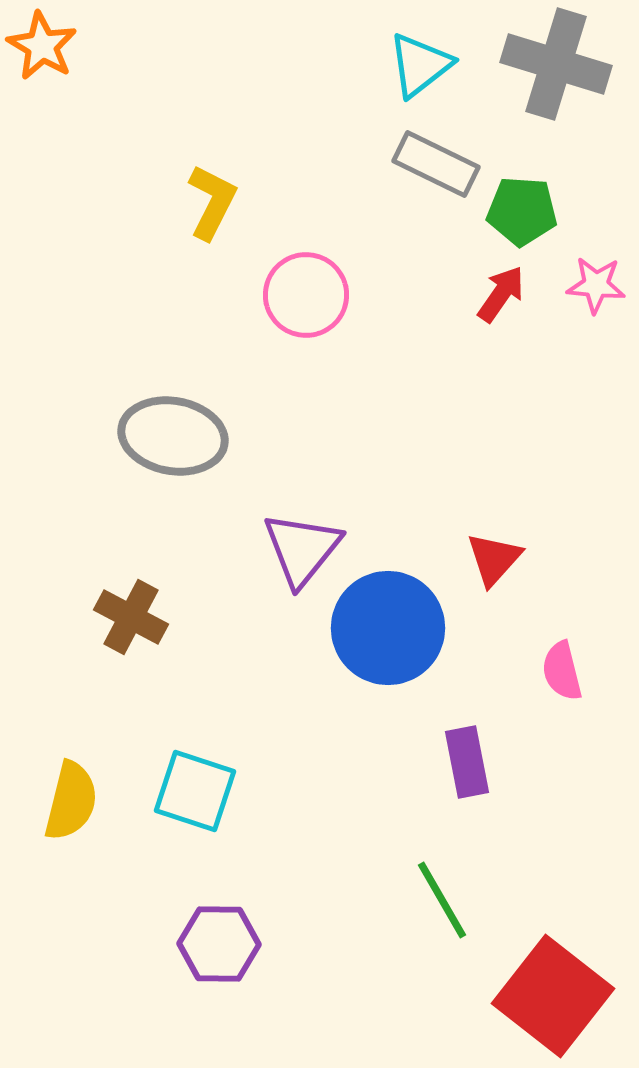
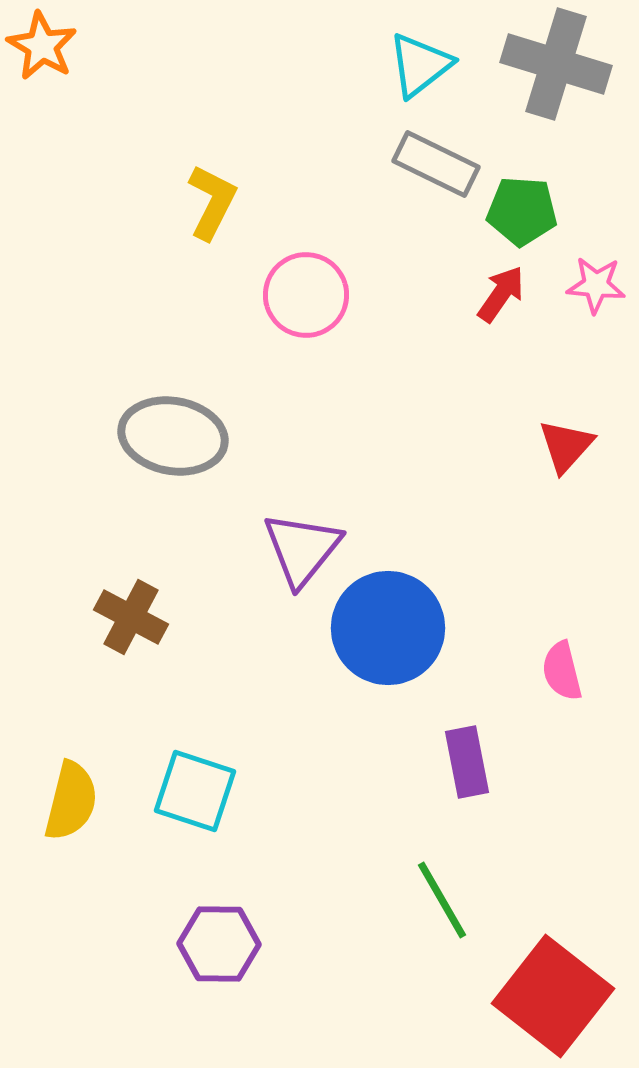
red triangle: moved 72 px right, 113 px up
